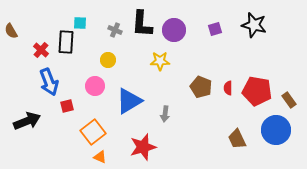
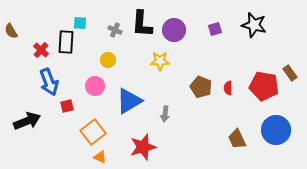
red pentagon: moved 7 px right, 5 px up
brown rectangle: moved 1 px right, 27 px up
